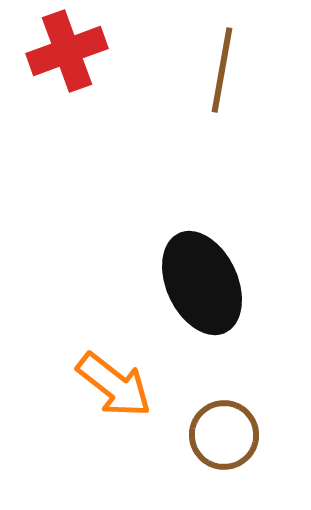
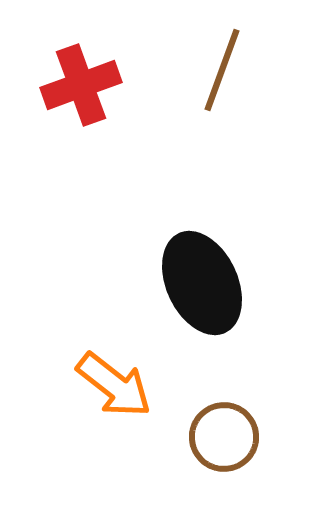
red cross: moved 14 px right, 34 px down
brown line: rotated 10 degrees clockwise
brown circle: moved 2 px down
